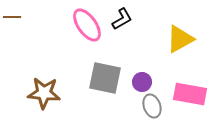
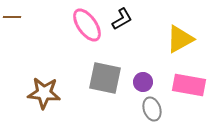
purple circle: moved 1 px right
pink rectangle: moved 1 px left, 9 px up
gray ellipse: moved 3 px down
